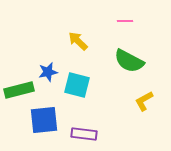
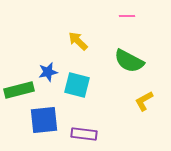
pink line: moved 2 px right, 5 px up
